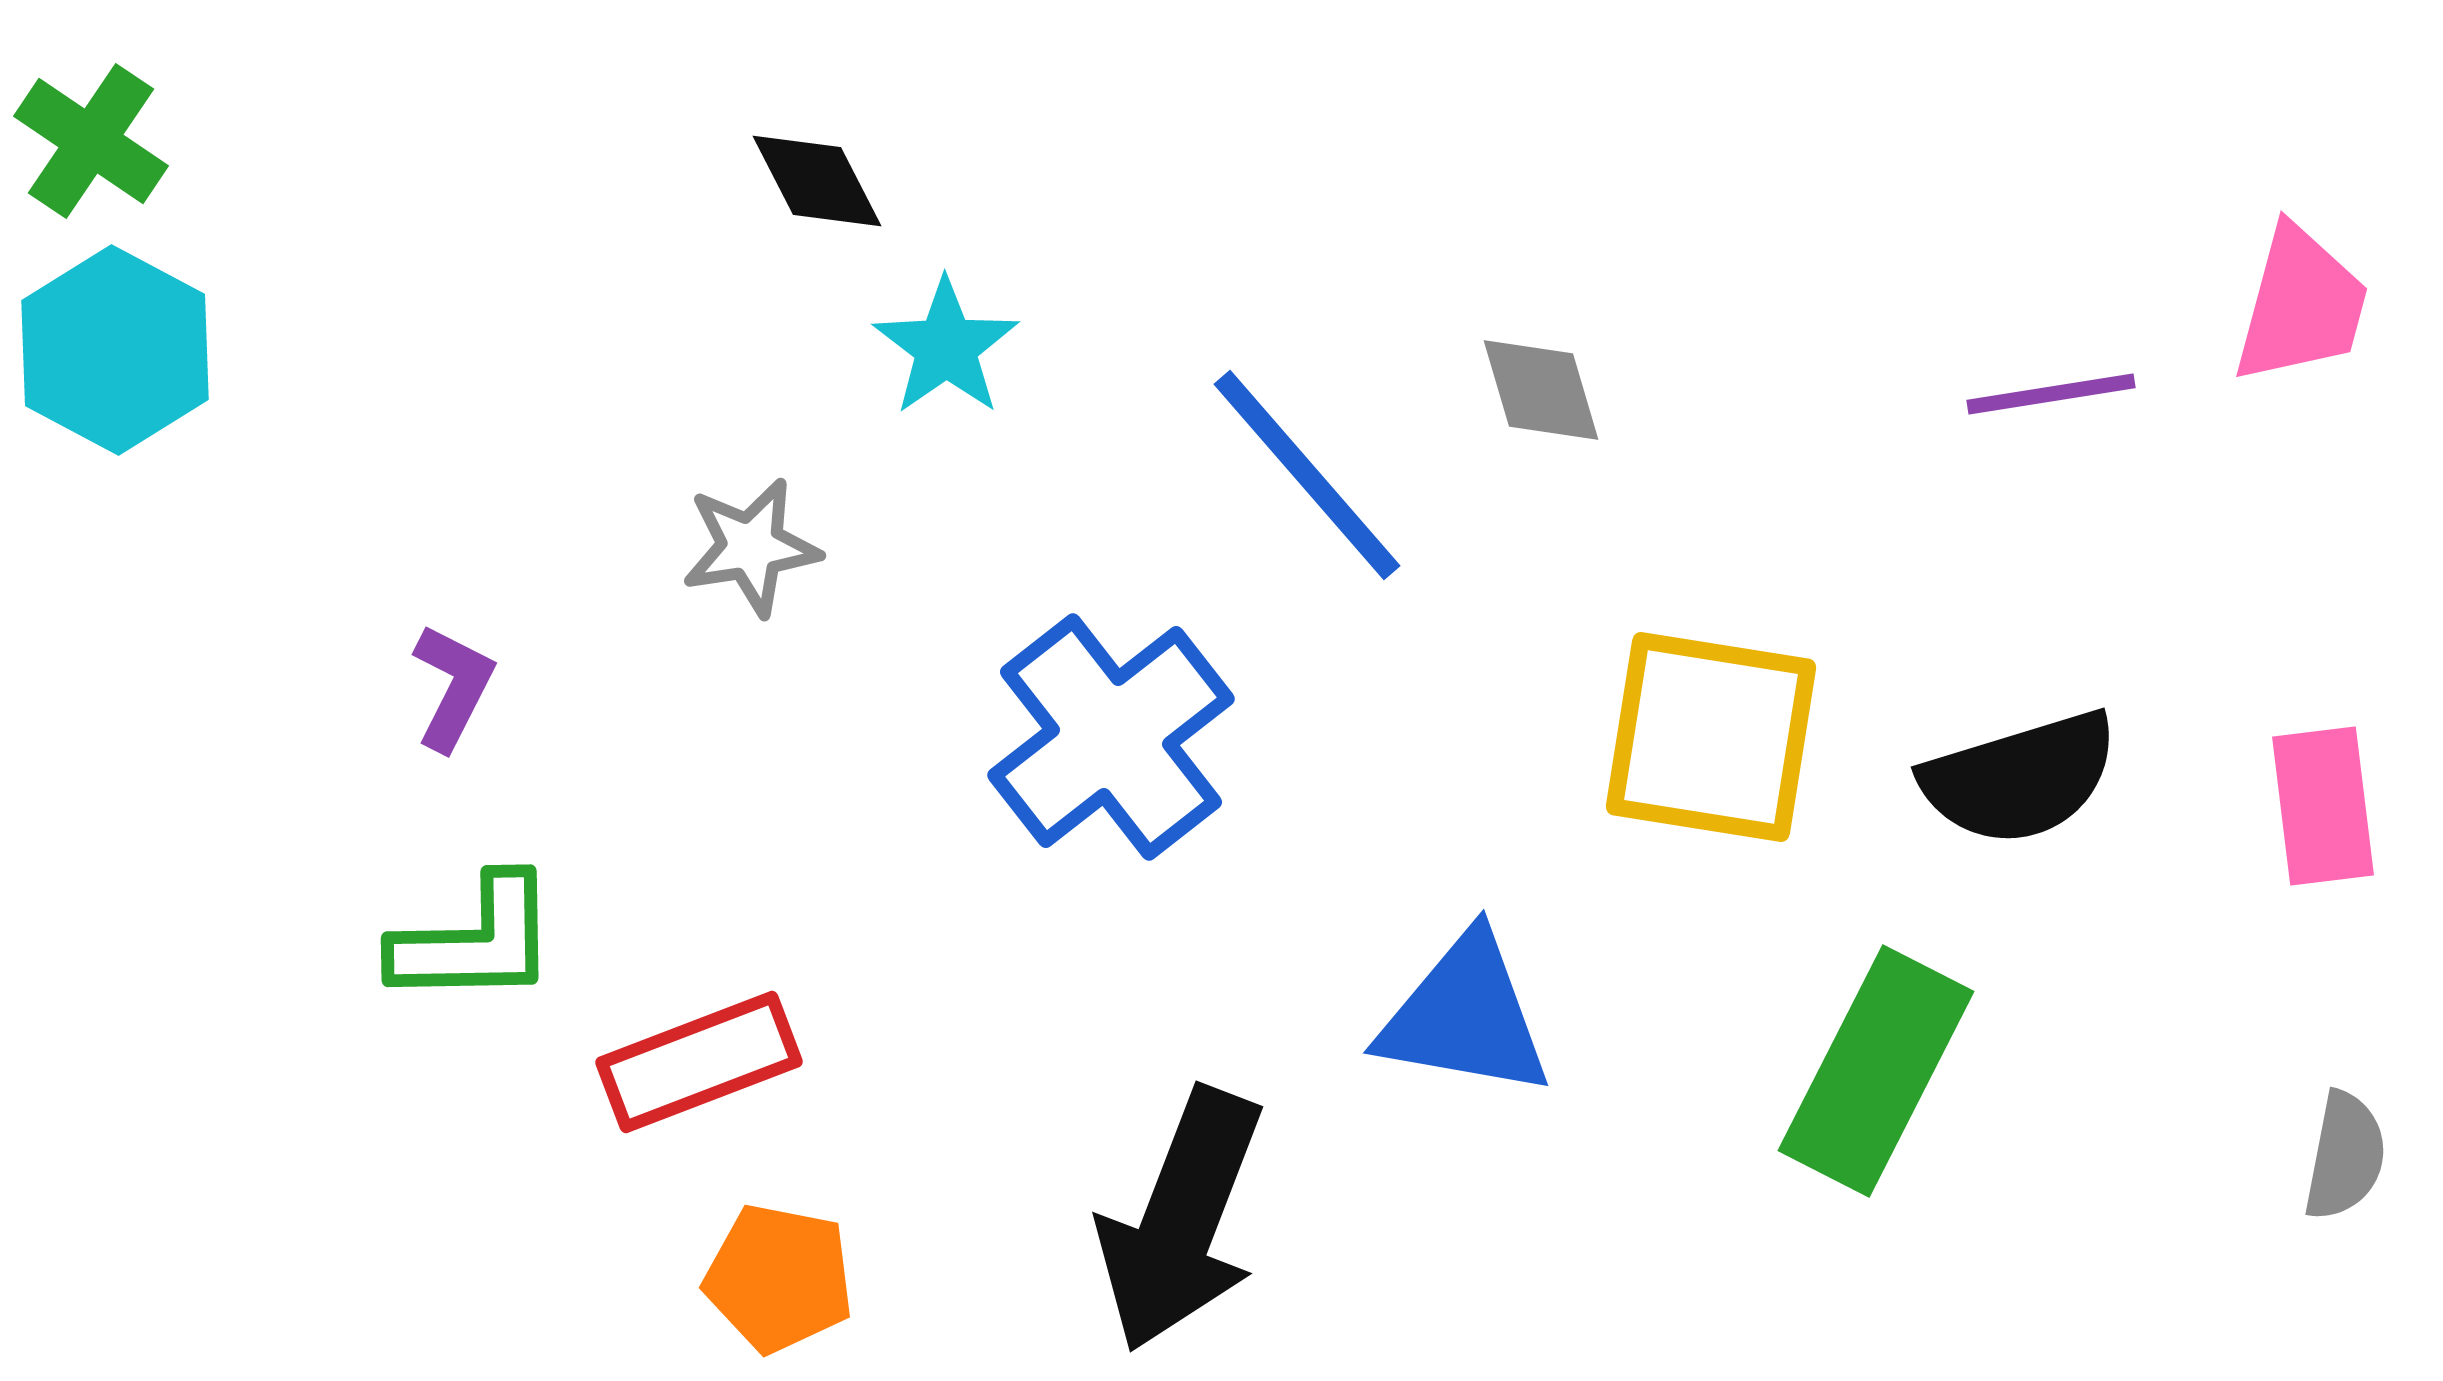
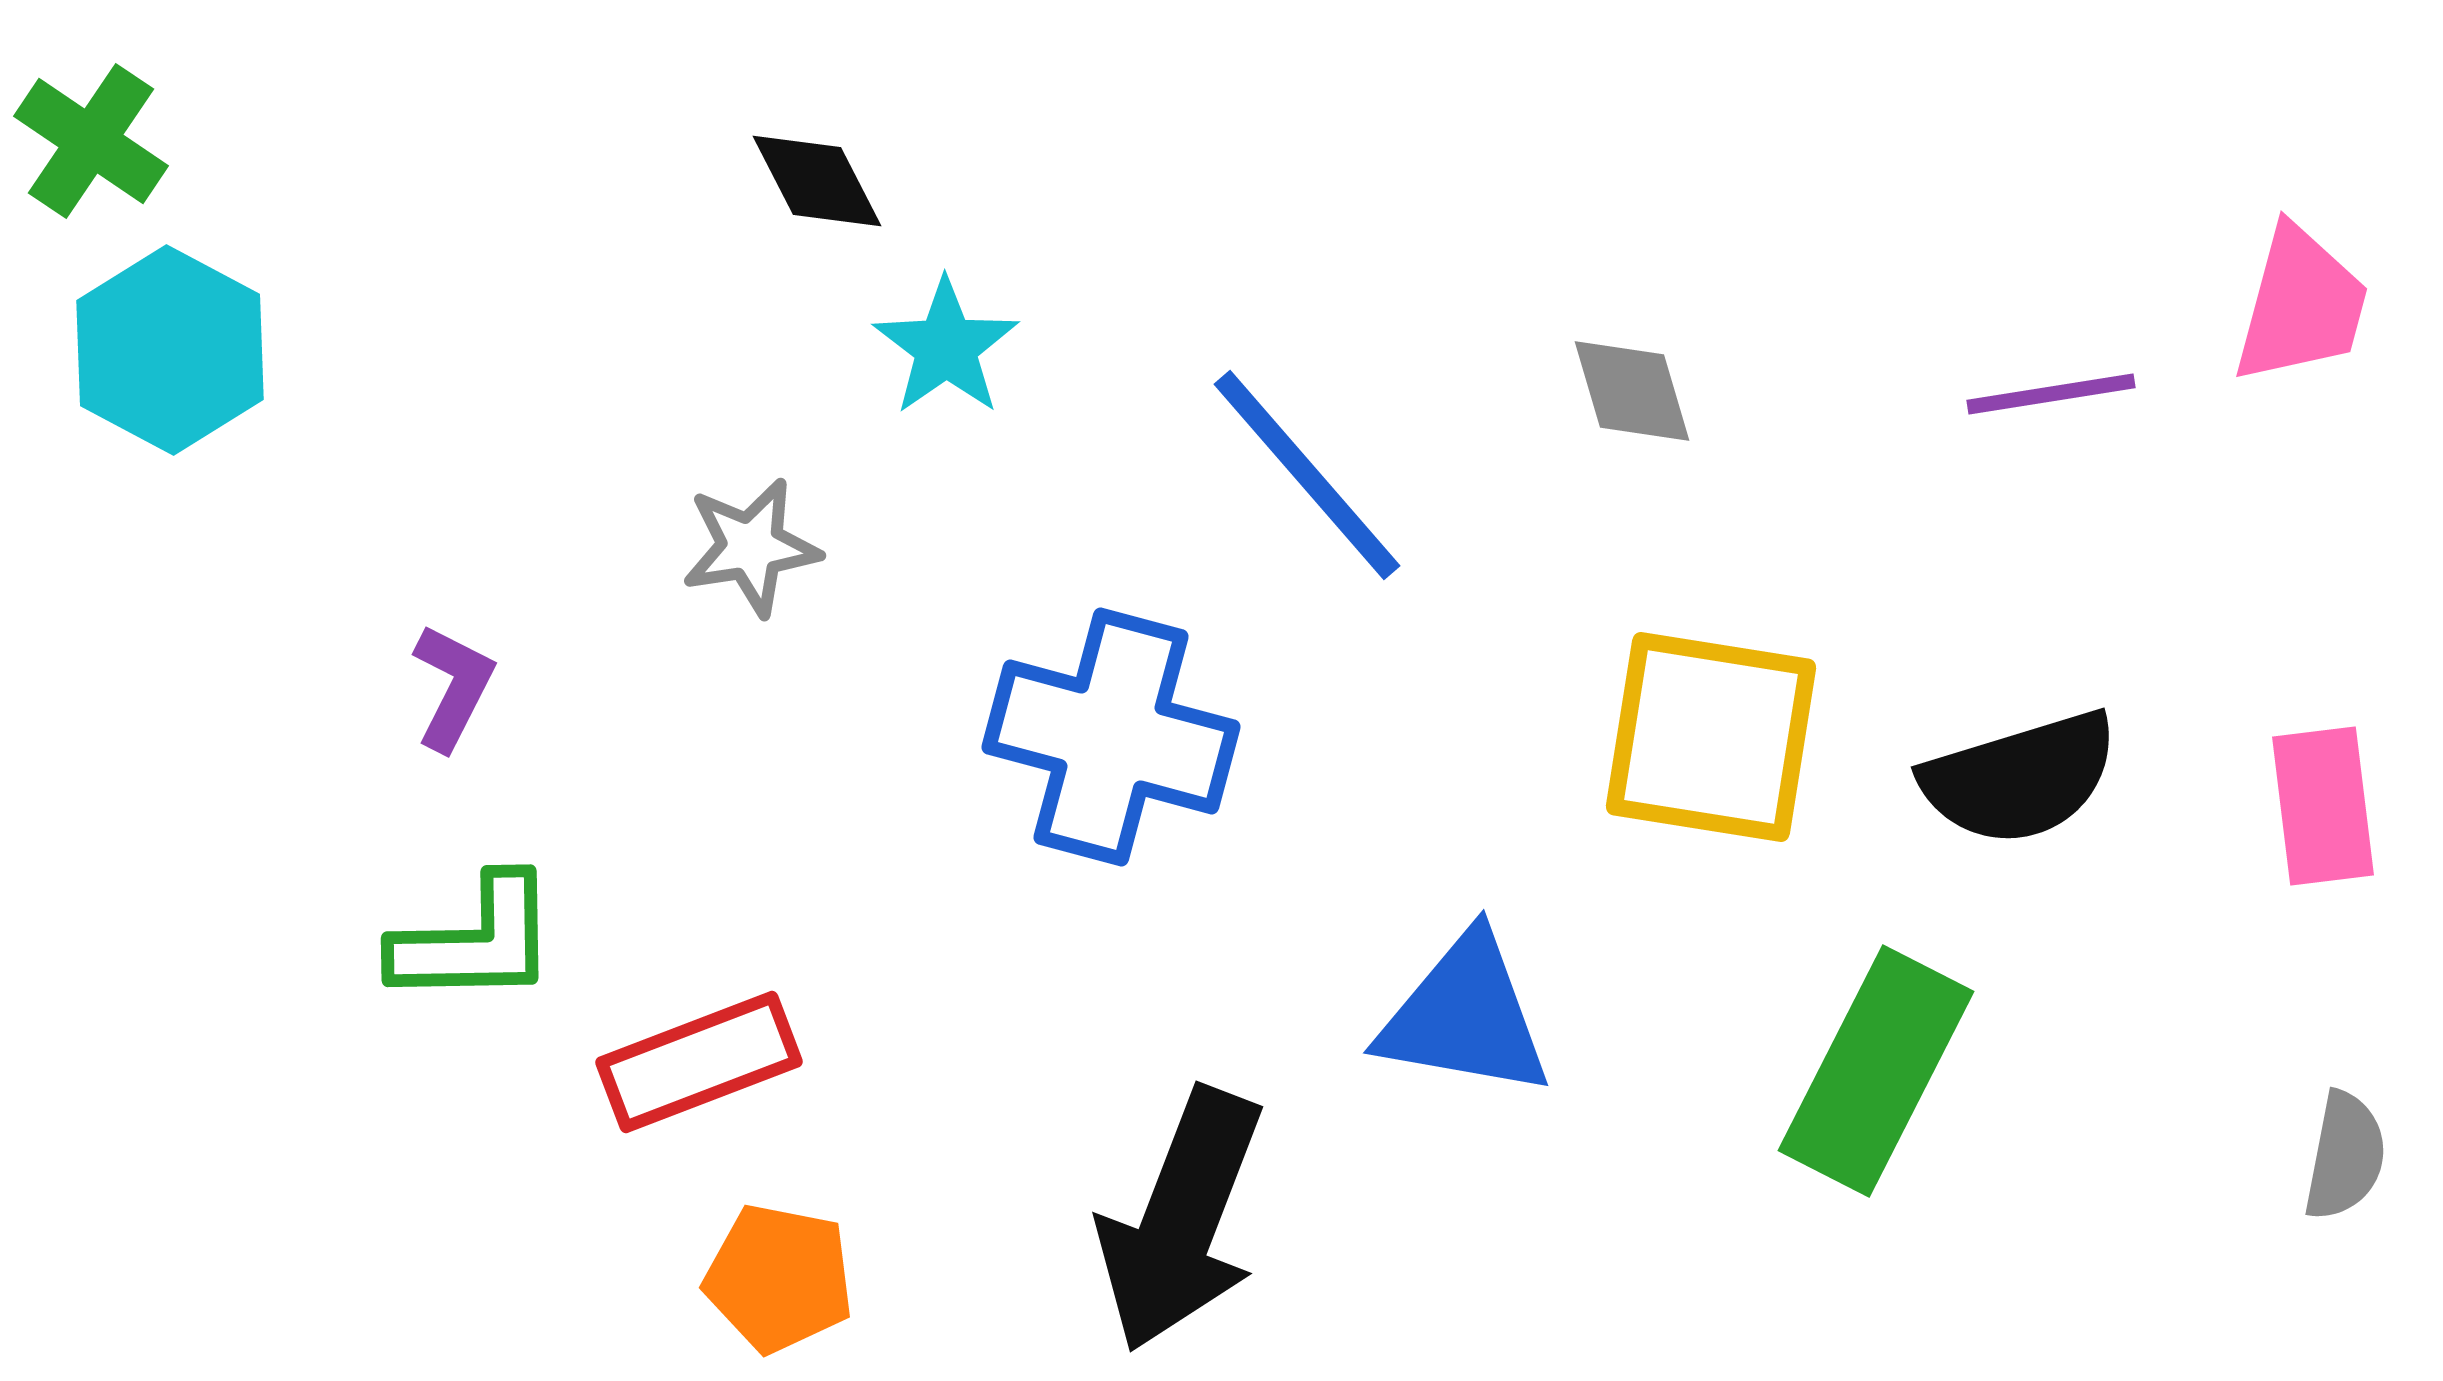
cyan hexagon: moved 55 px right
gray diamond: moved 91 px right, 1 px down
blue cross: rotated 37 degrees counterclockwise
